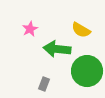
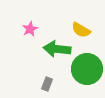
green circle: moved 2 px up
gray rectangle: moved 3 px right
